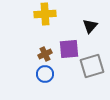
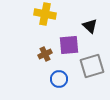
yellow cross: rotated 15 degrees clockwise
black triangle: rotated 28 degrees counterclockwise
purple square: moved 4 px up
blue circle: moved 14 px right, 5 px down
